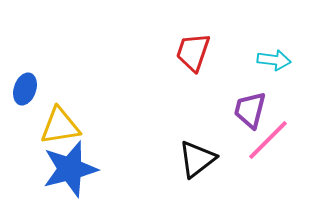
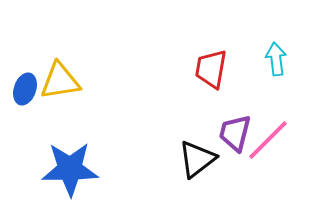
red trapezoid: moved 18 px right, 17 px down; rotated 9 degrees counterclockwise
cyan arrow: moved 2 px right, 1 px up; rotated 104 degrees counterclockwise
purple trapezoid: moved 15 px left, 23 px down
yellow triangle: moved 45 px up
blue star: rotated 14 degrees clockwise
